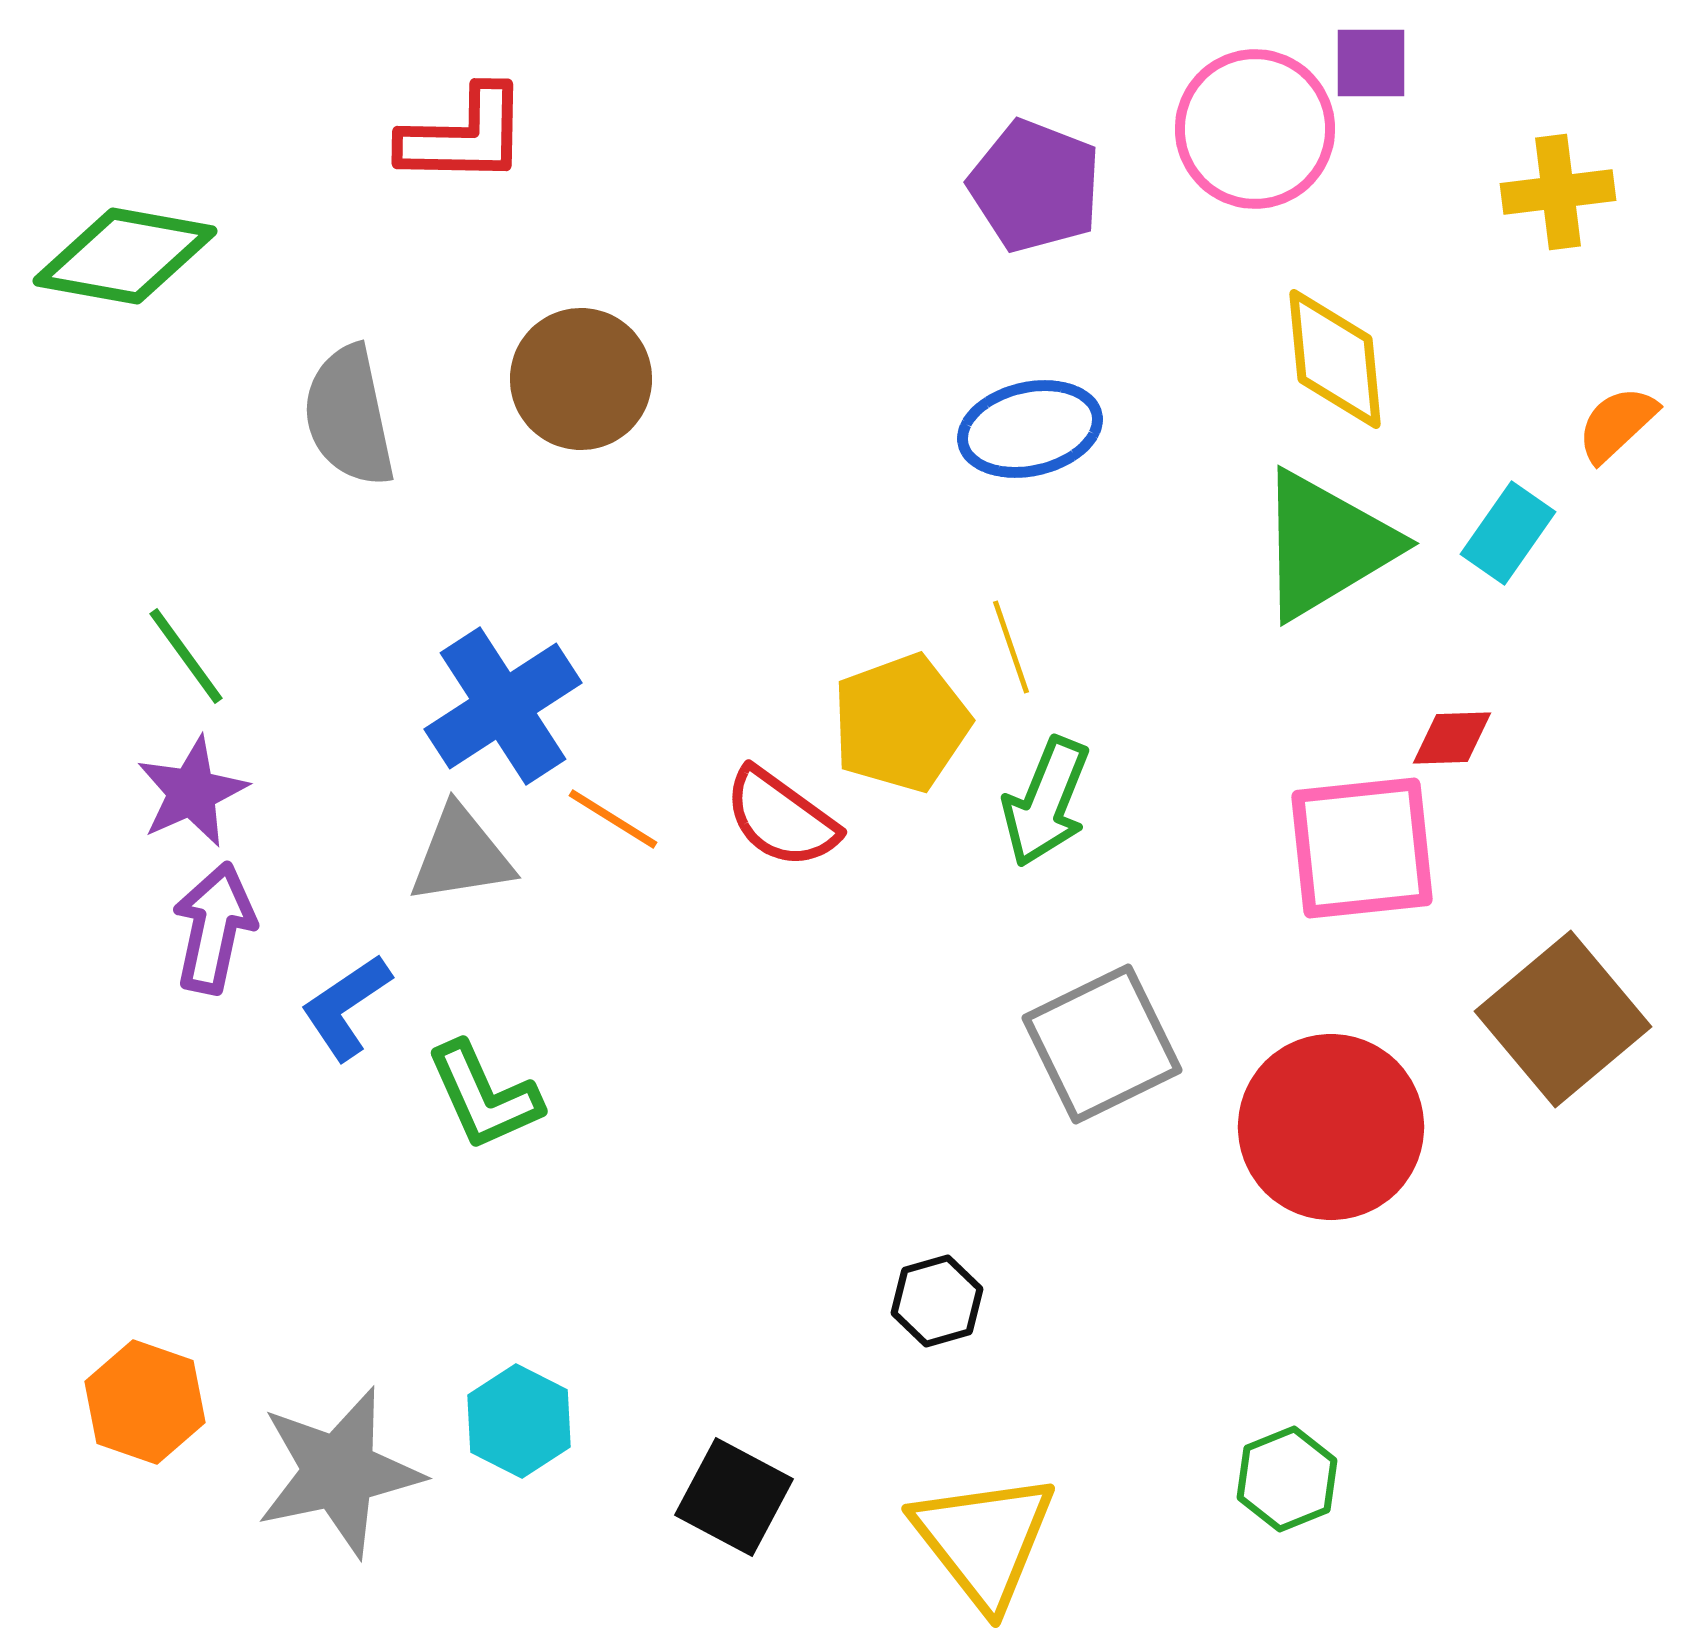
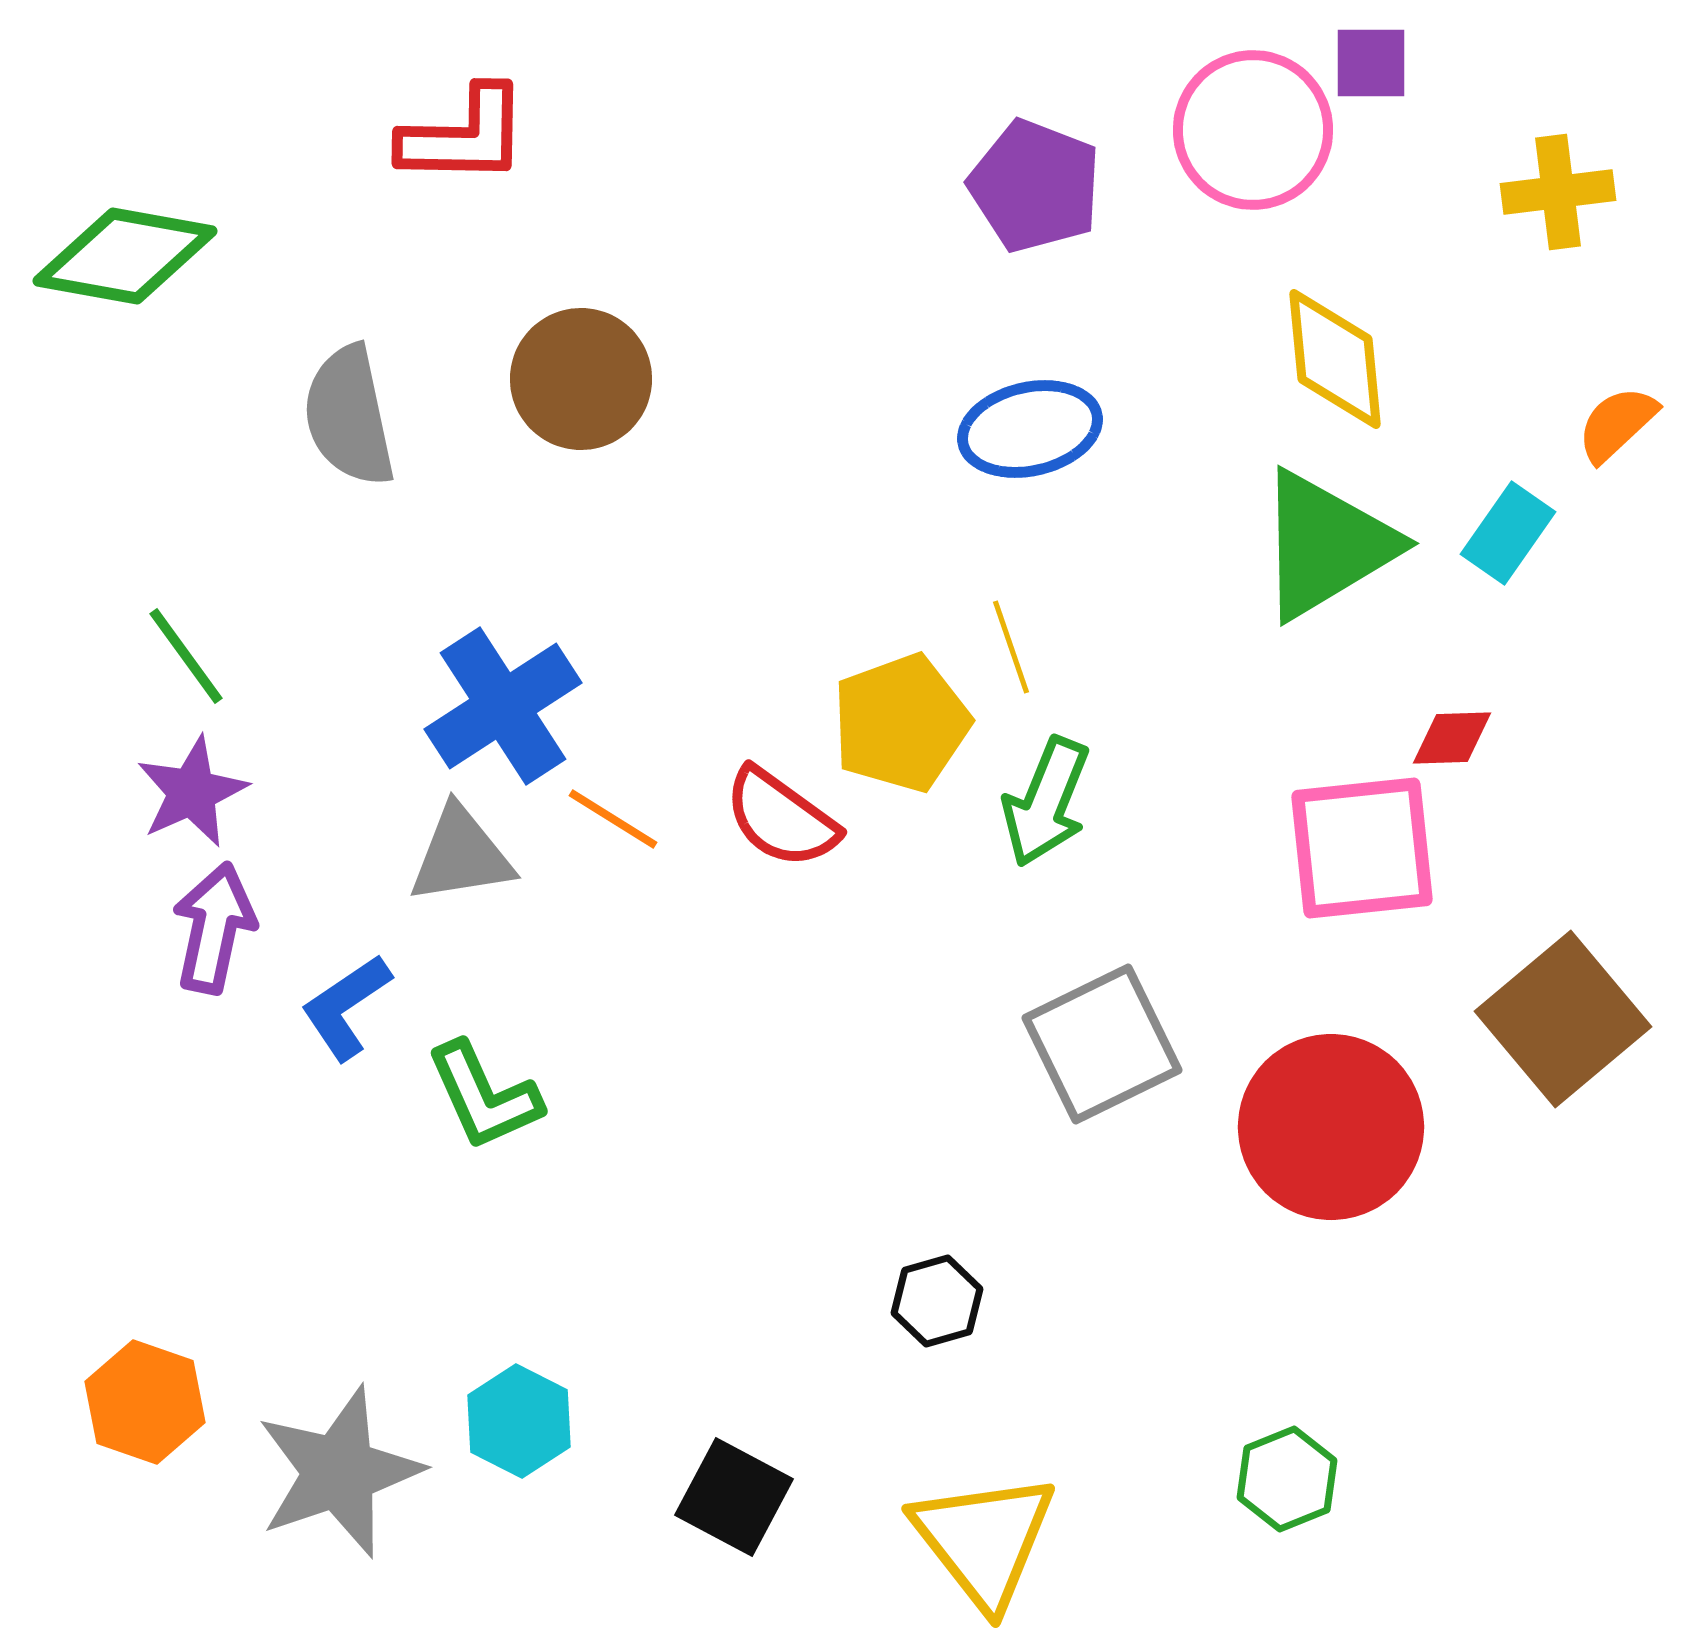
pink circle: moved 2 px left, 1 px down
gray star: rotated 7 degrees counterclockwise
